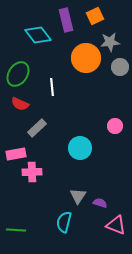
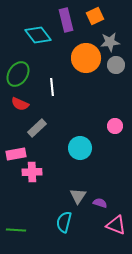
gray circle: moved 4 px left, 2 px up
